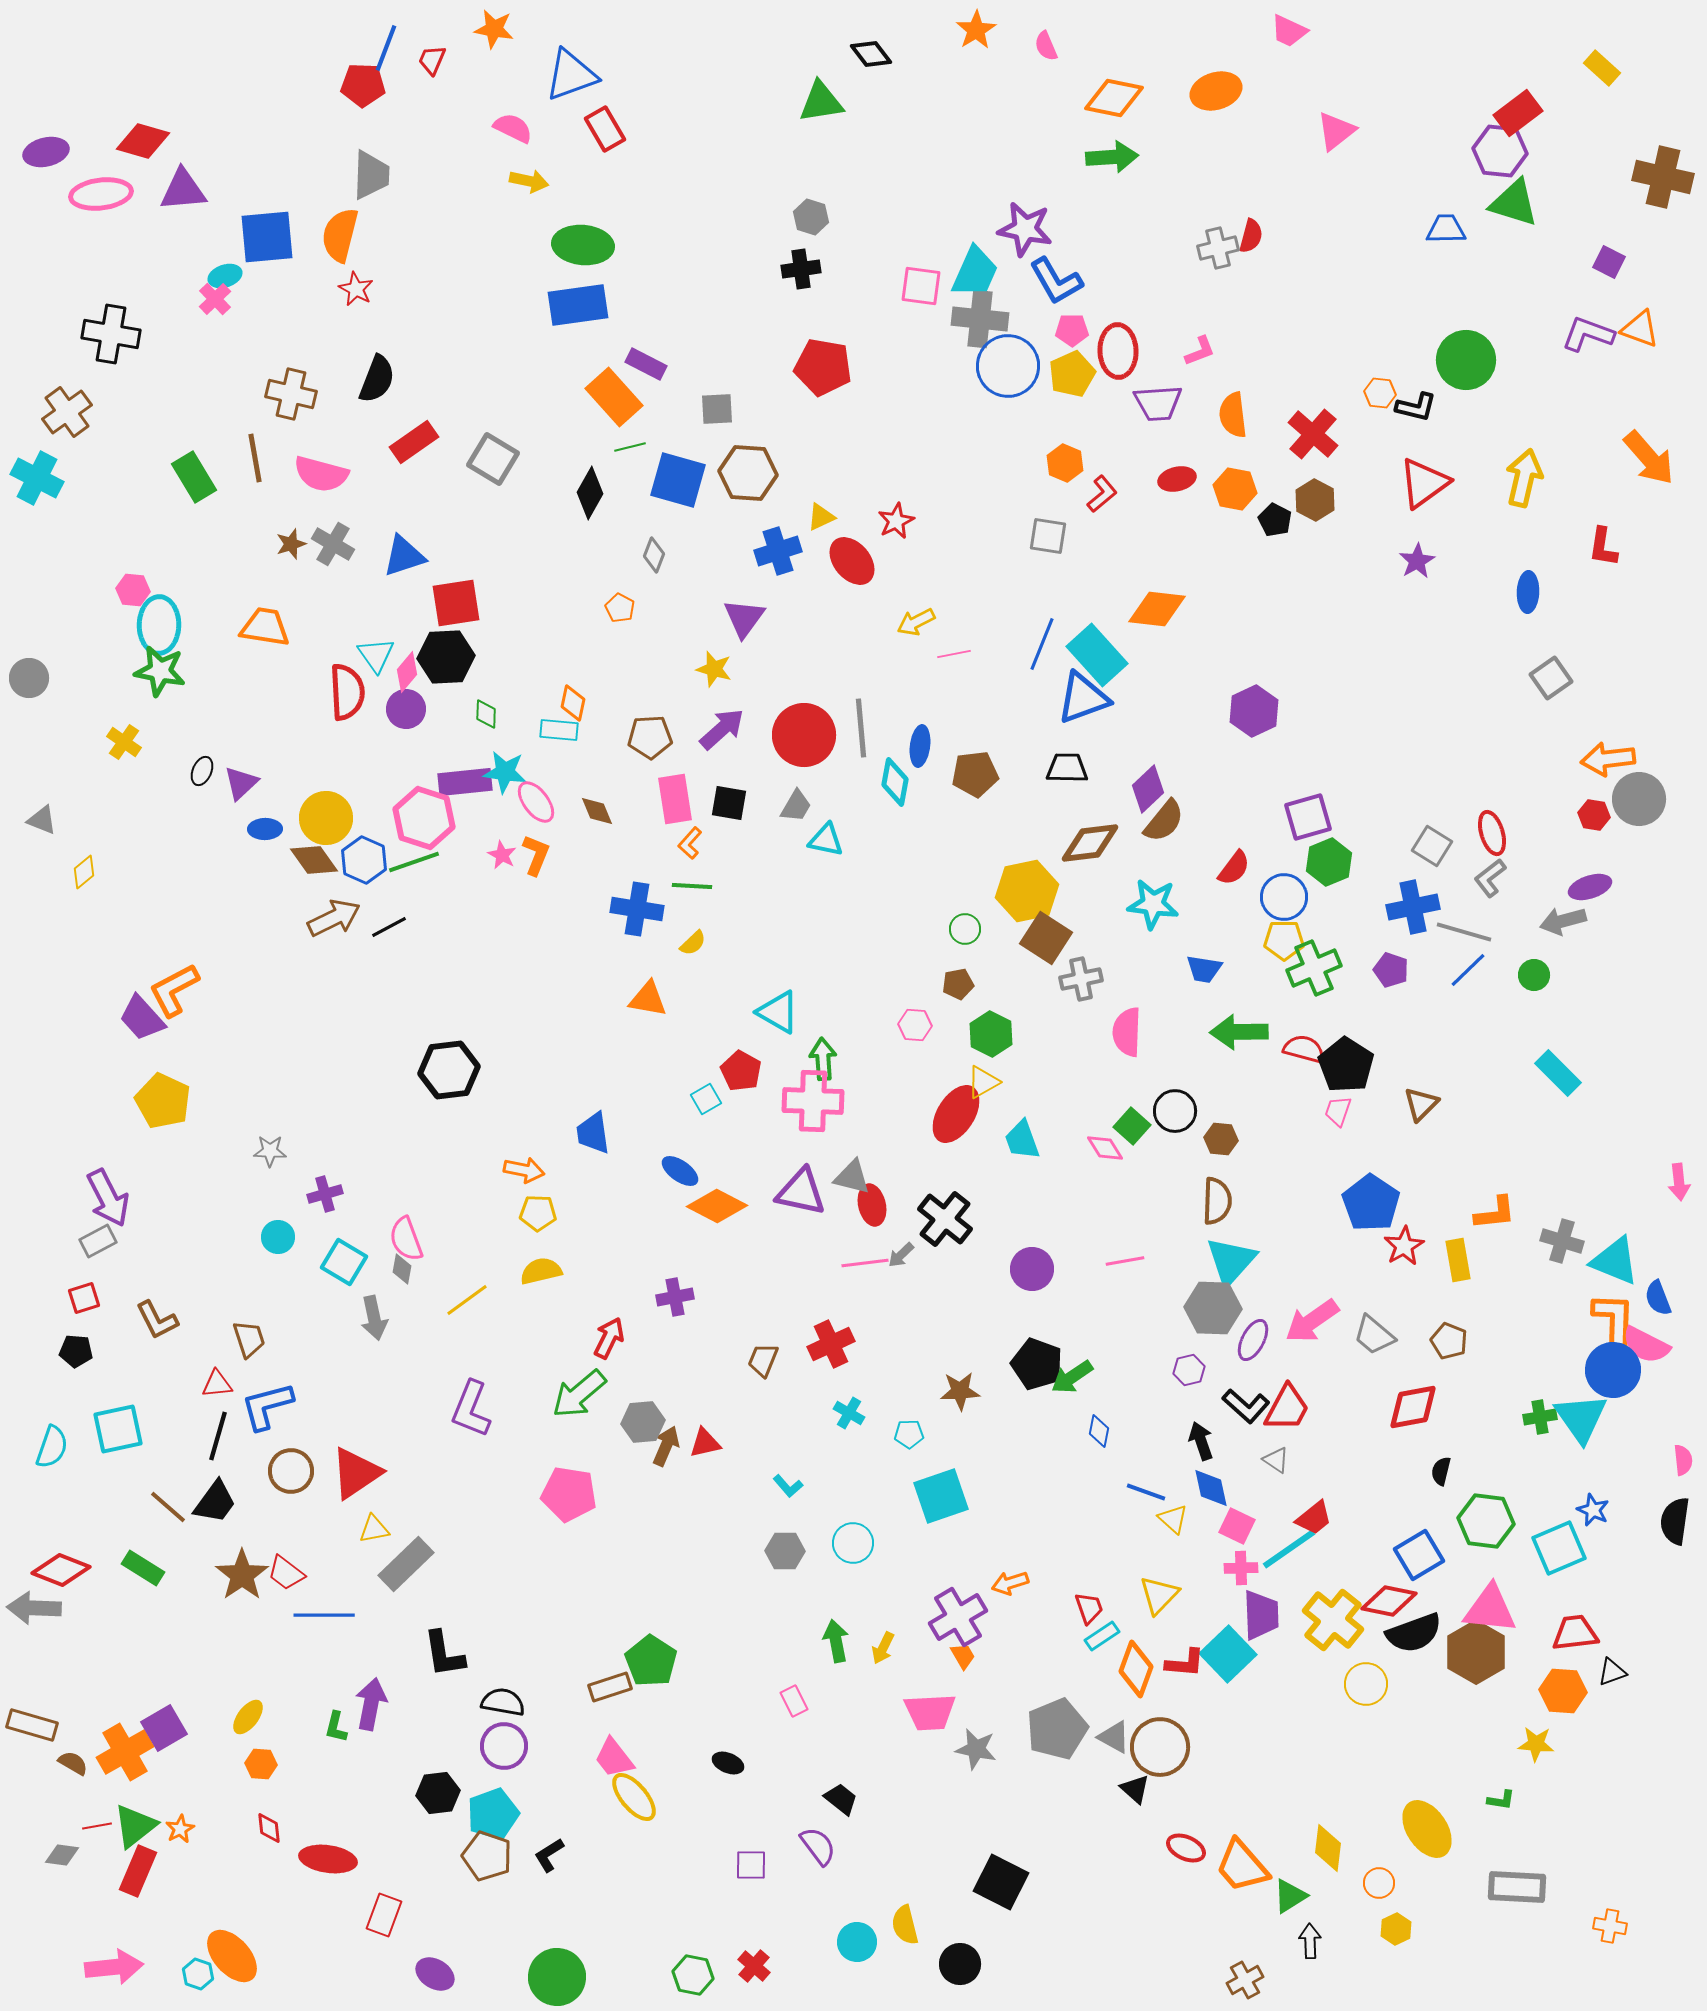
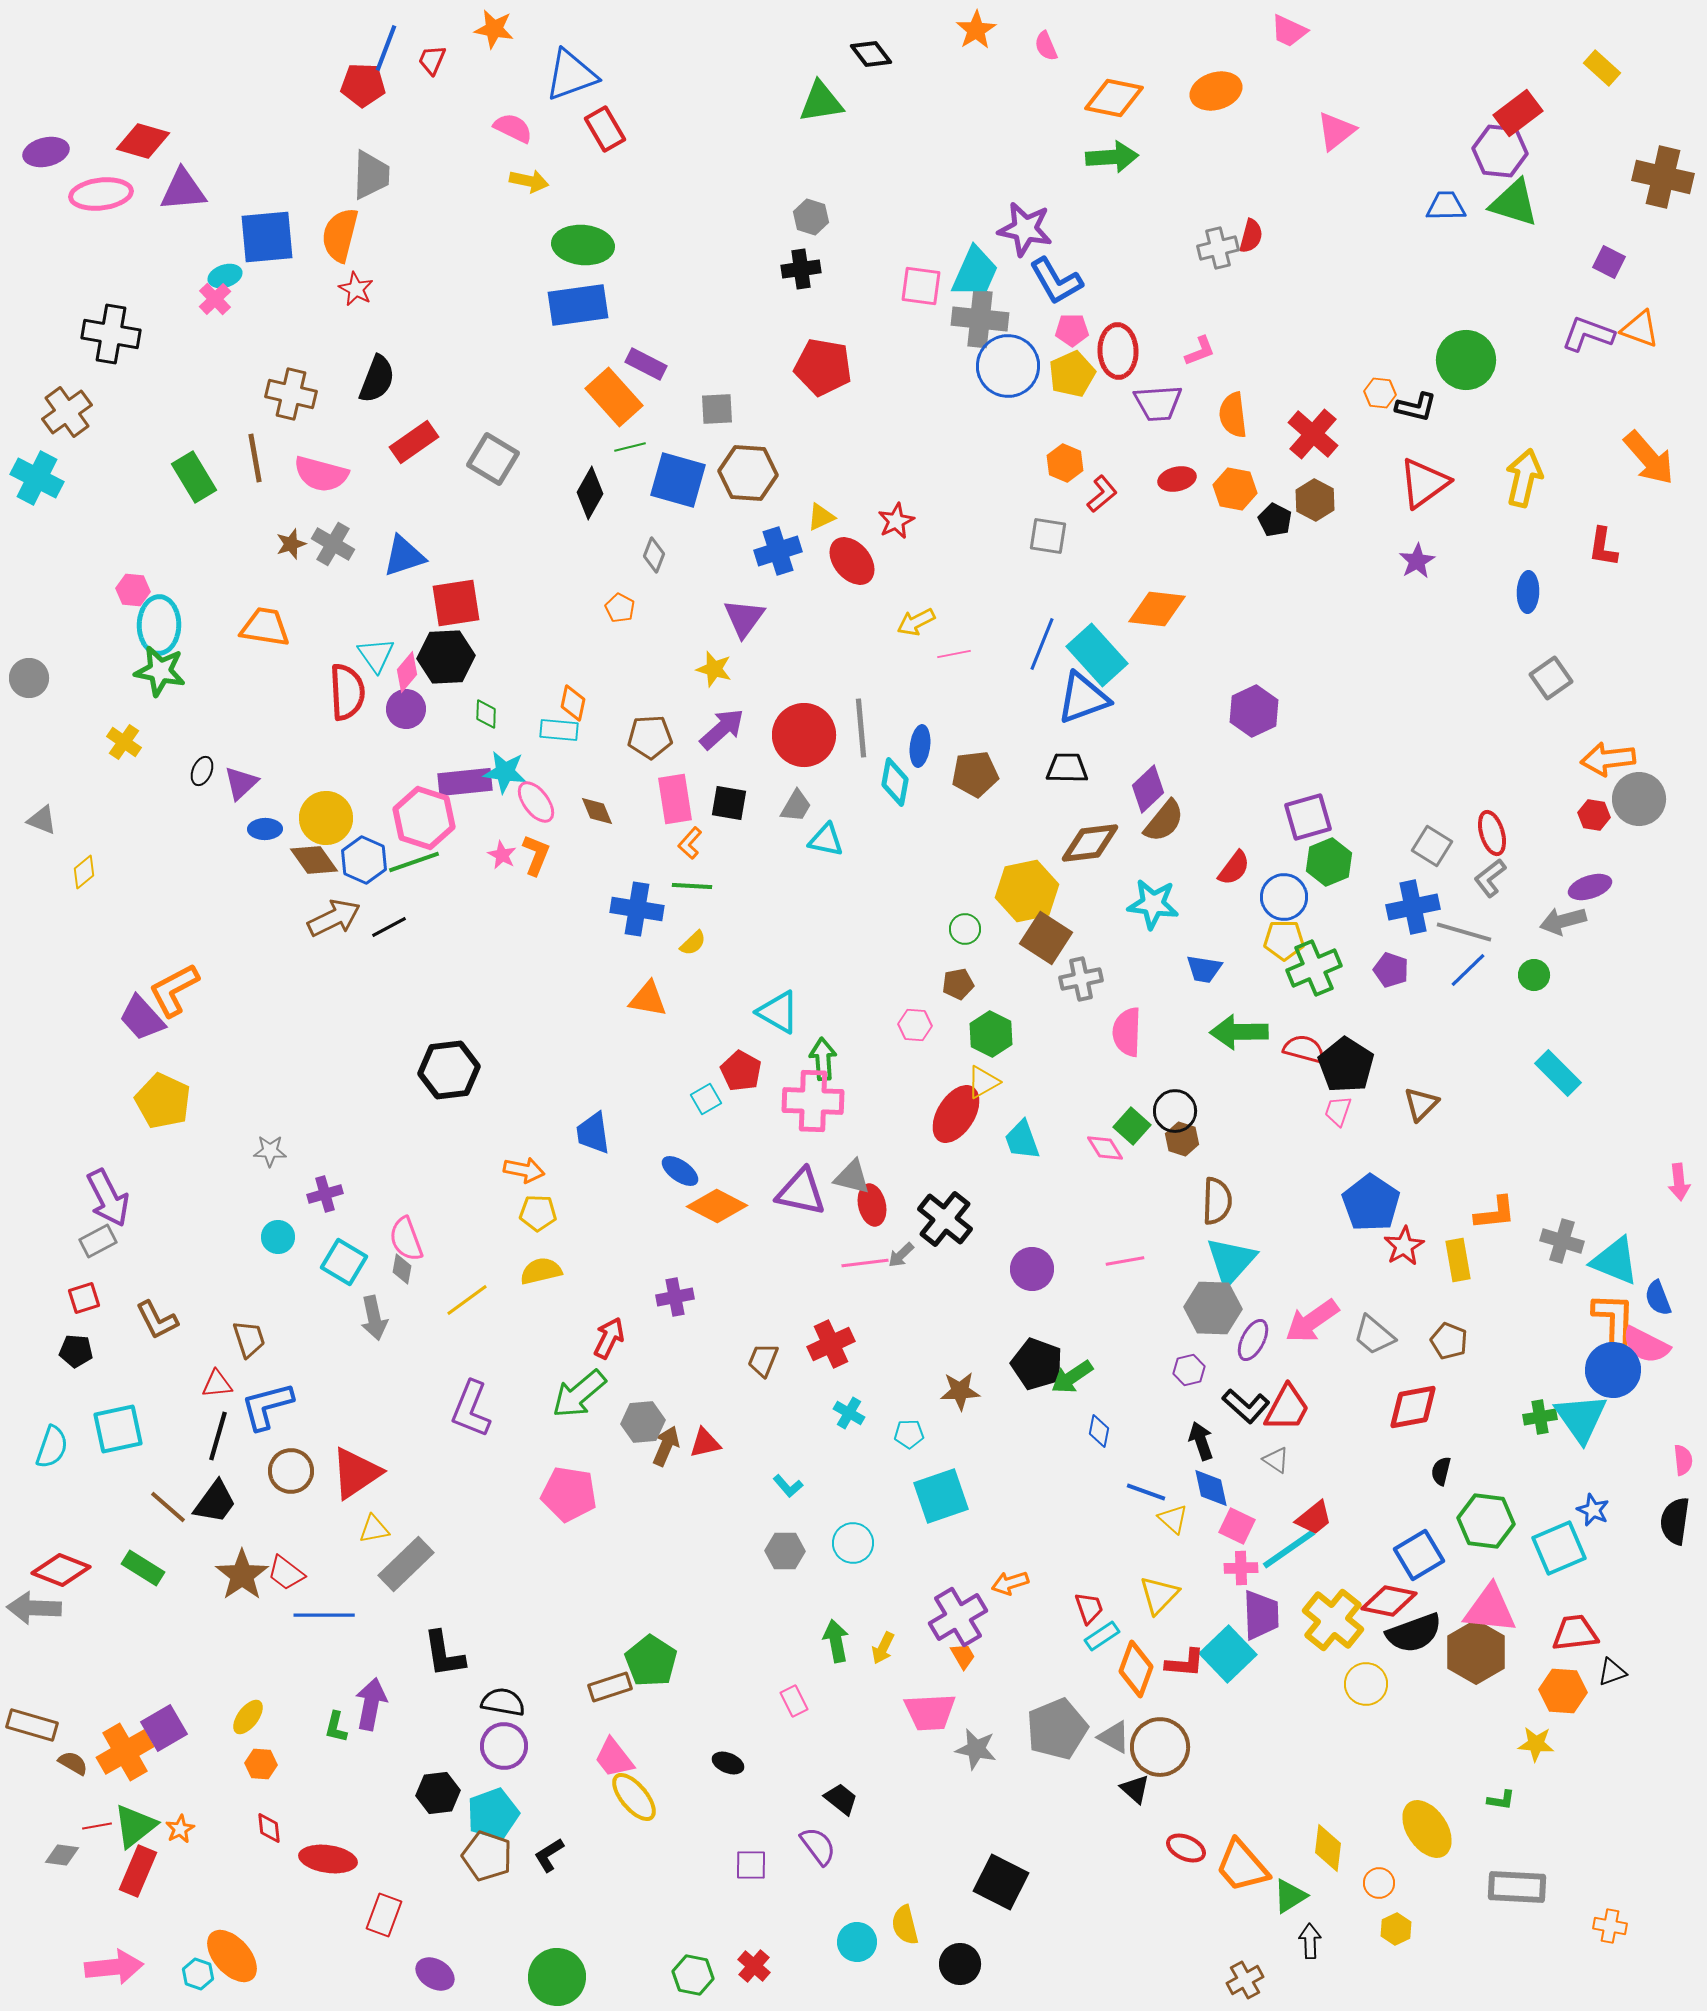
blue trapezoid at (1446, 229): moved 23 px up
brown hexagon at (1221, 1139): moved 39 px left; rotated 12 degrees clockwise
